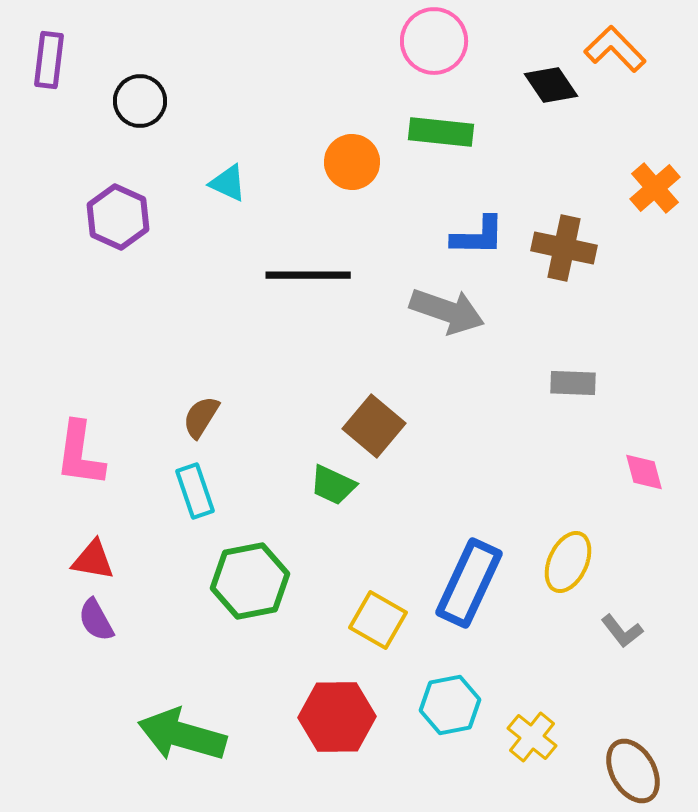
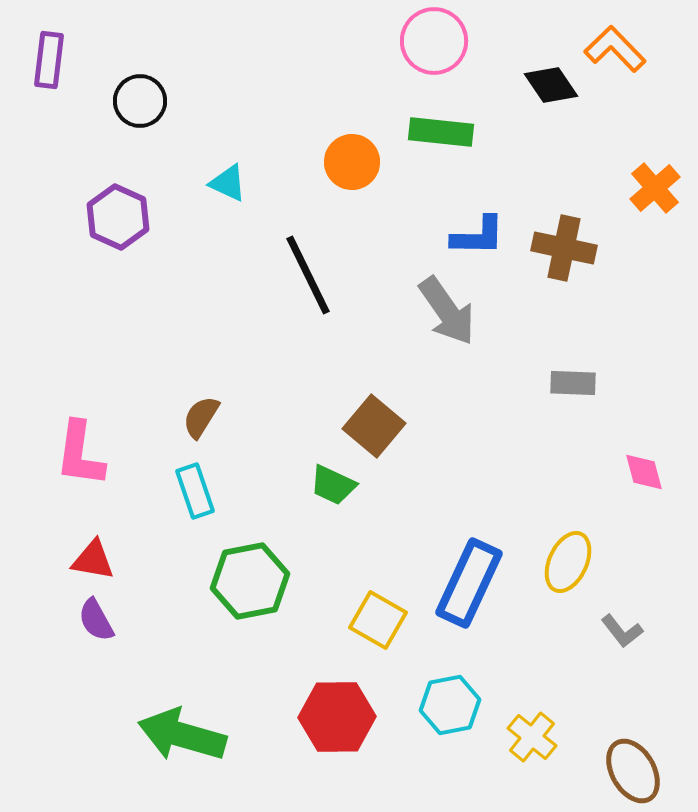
black line: rotated 64 degrees clockwise
gray arrow: rotated 36 degrees clockwise
